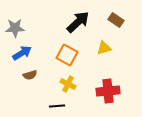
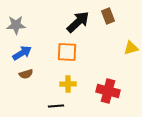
brown rectangle: moved 8 px left, 4 px up; rotated 35 degrees clockwise
gray star: moved 1 px right, 3 px up
yellow triangle: moved 27 px right
orange square: moved 3 px up; rotated 25 degrees counterclockwise
brown semicircle: moved 4 px left, 1 px up
yellow cross: rotated 28 degrees counterclockwise
red cross: rotated 20 degrees clockwise
black line: moved 1 px left
